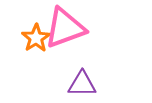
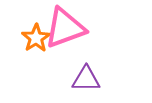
purple triangle: moved 4 px right, 5 px up
